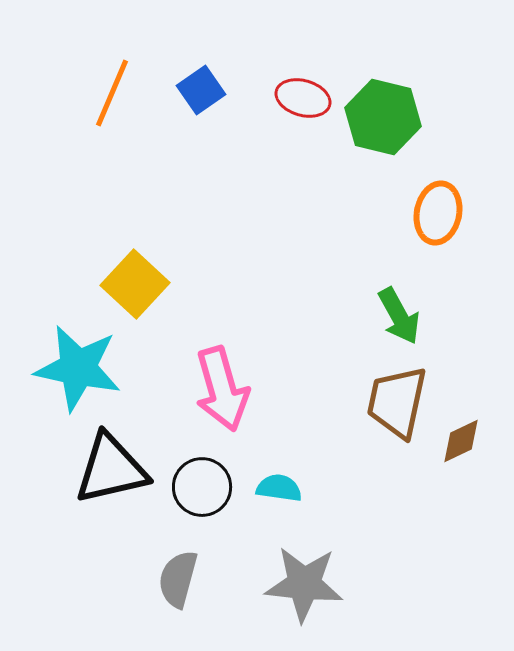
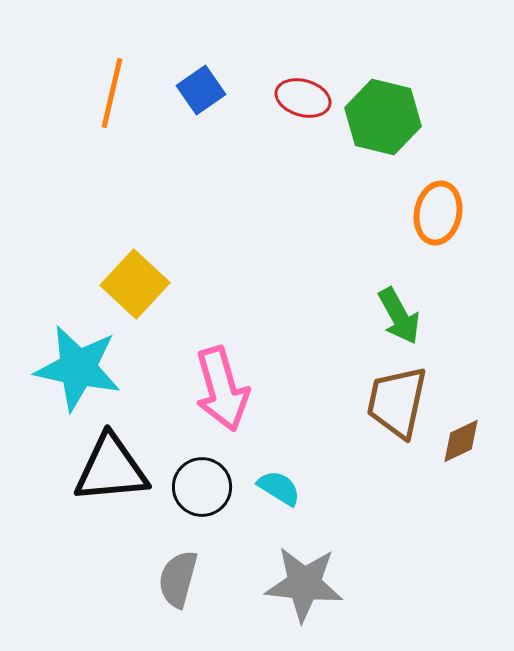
orange line: rotated 10 degrees counterclockwise
black triangle: rotated 8 degrees clockwise
cyan semicircle: rotated 24 degrees clockwise
